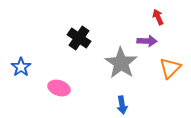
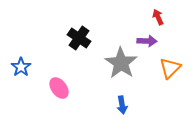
pink ellipse: rotated 35 degrees clockwise
